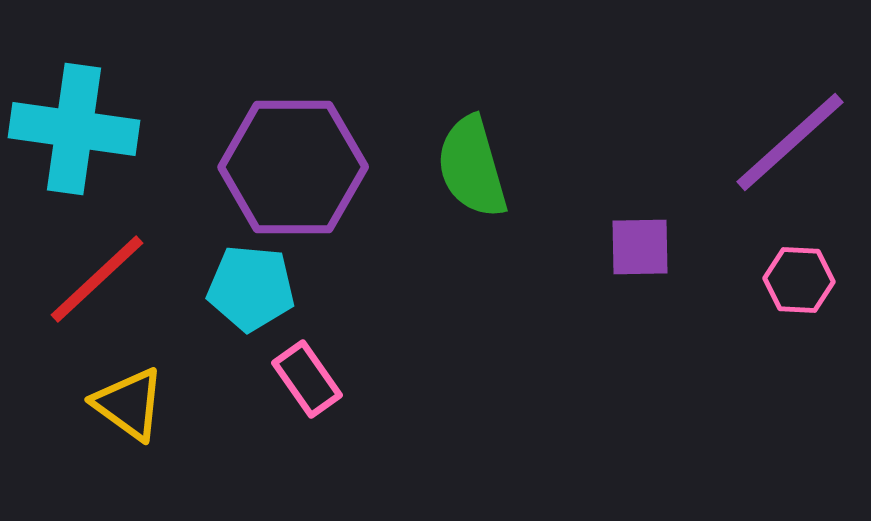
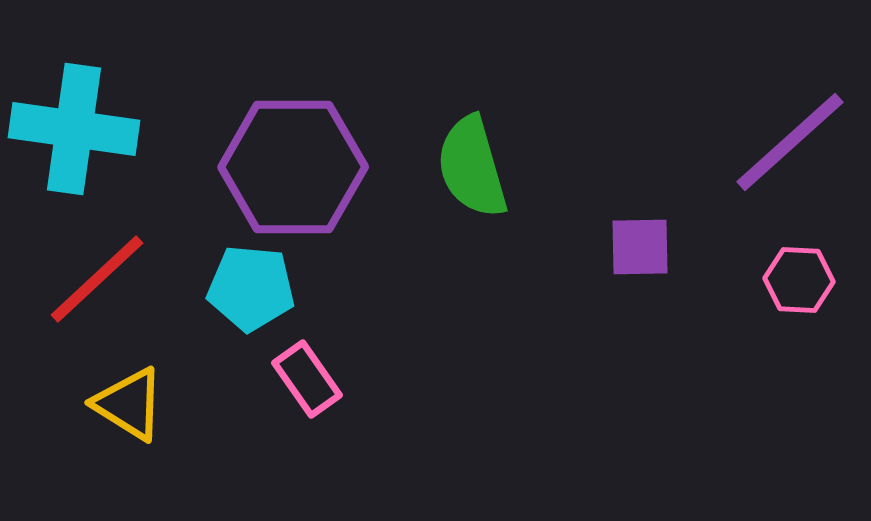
yellow triangle: rotated 4 degrees counterclockwise
